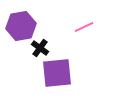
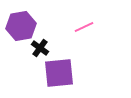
purple square: moved 2 px right
